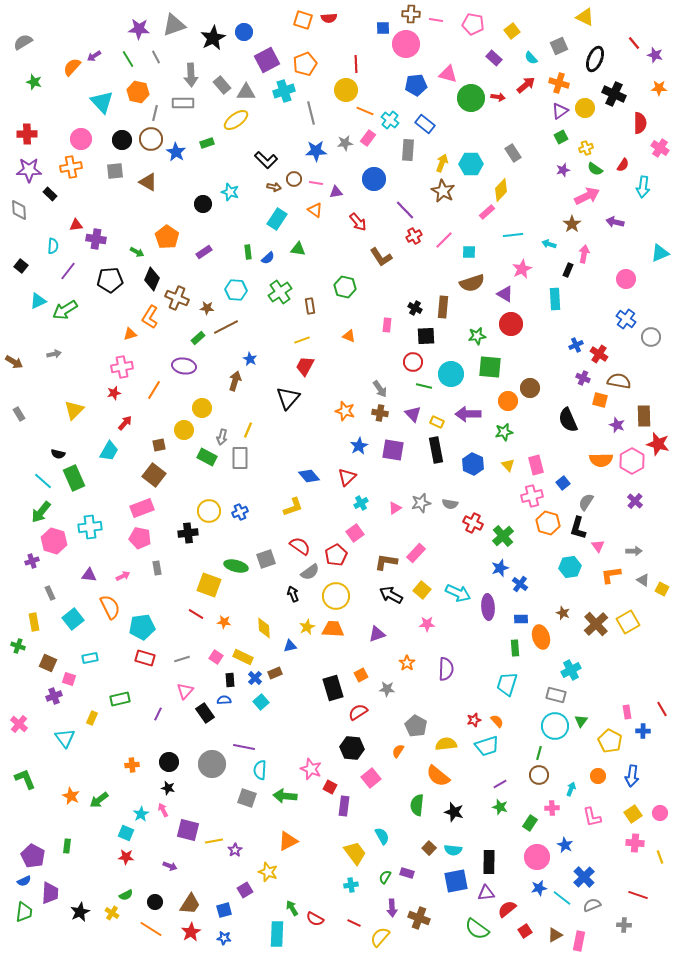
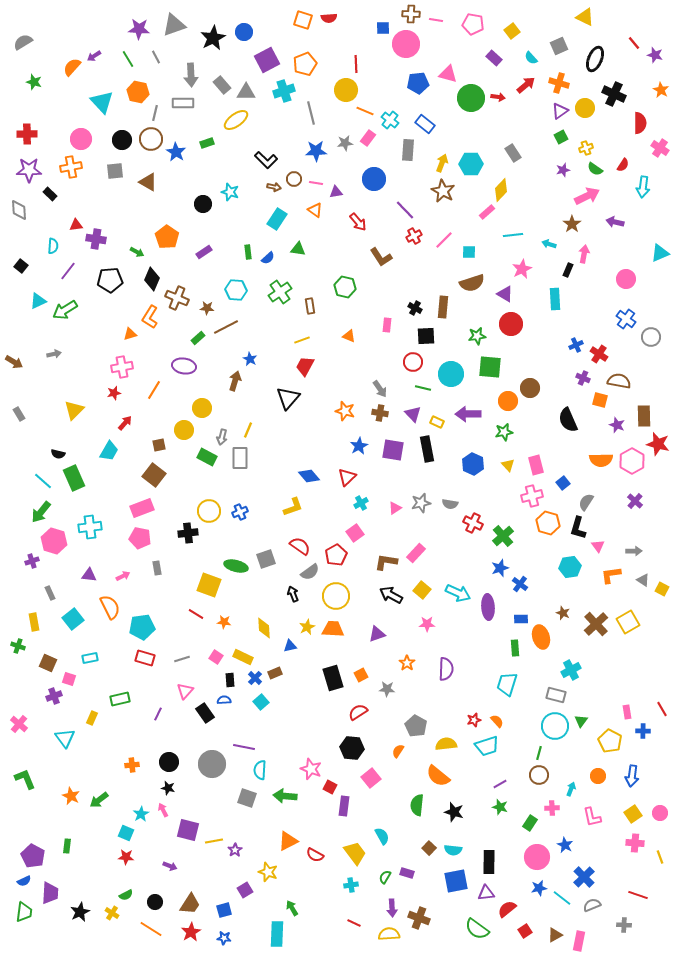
blue pentagon at (416, 85): moved 2 px right, 2 px up
orange star at (659, 88): moved 2 px right, 2 px down; rotated 28 degrees clockwise
green line at (424, 386): moved 1 px left, 2 px down
black rectangle at (436, 450): moved 9 px left, 1 px up
black rectangle at (333, 688): moved 10 px up
red semicircle at (315, 919): moved 64 px up
yellow semicircle at (380, 937): moved 9 px right, 3 px up; rotated 45 degrees clockwise
